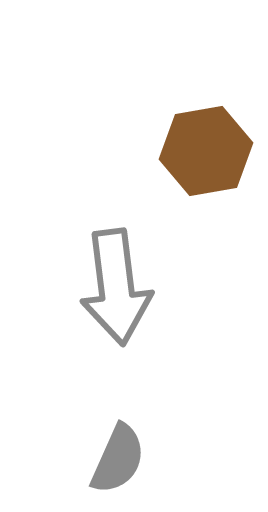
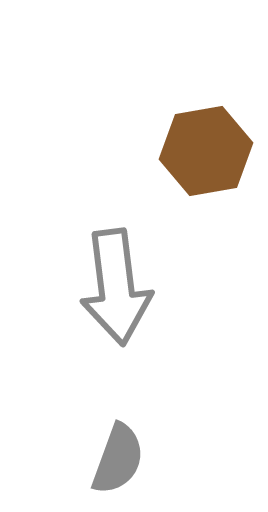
gray semicircle: rotated 4 degrees counterclockwise
